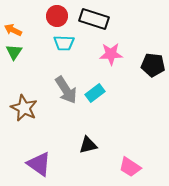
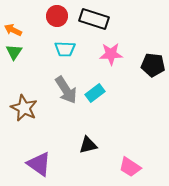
cyan trapezoid: moved 1 px right, 6 px down
